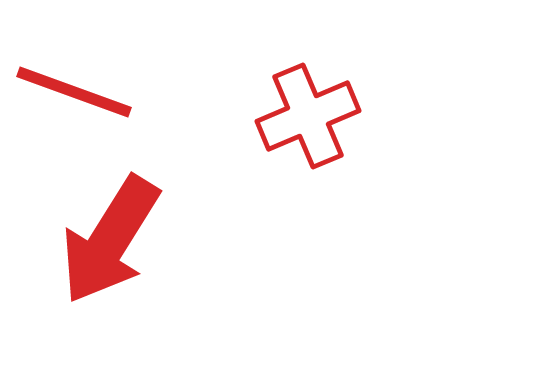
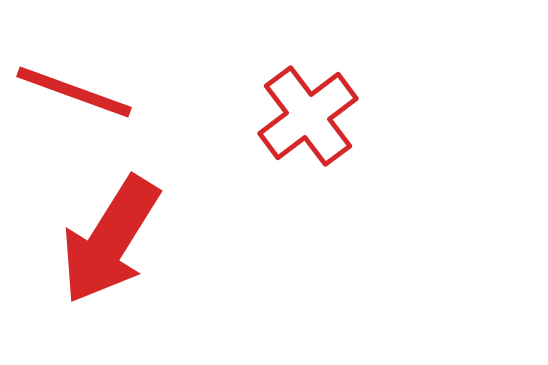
red cross: rotated 14 degrees counterclockwise
